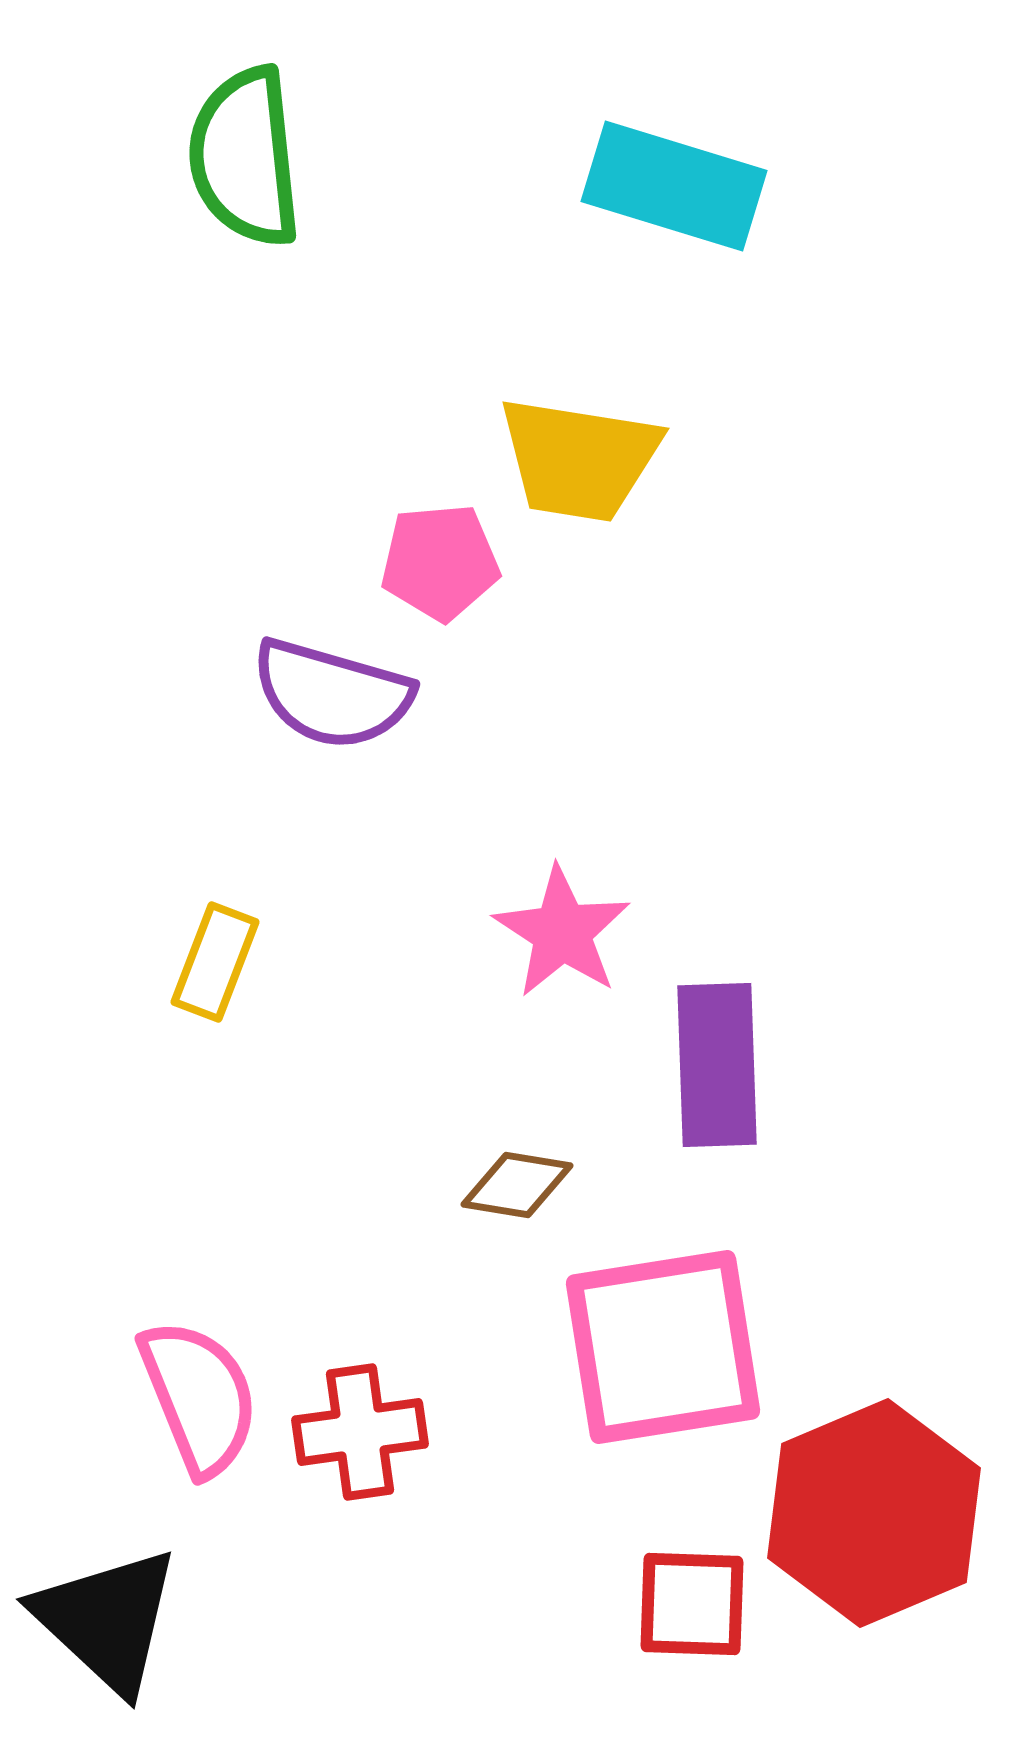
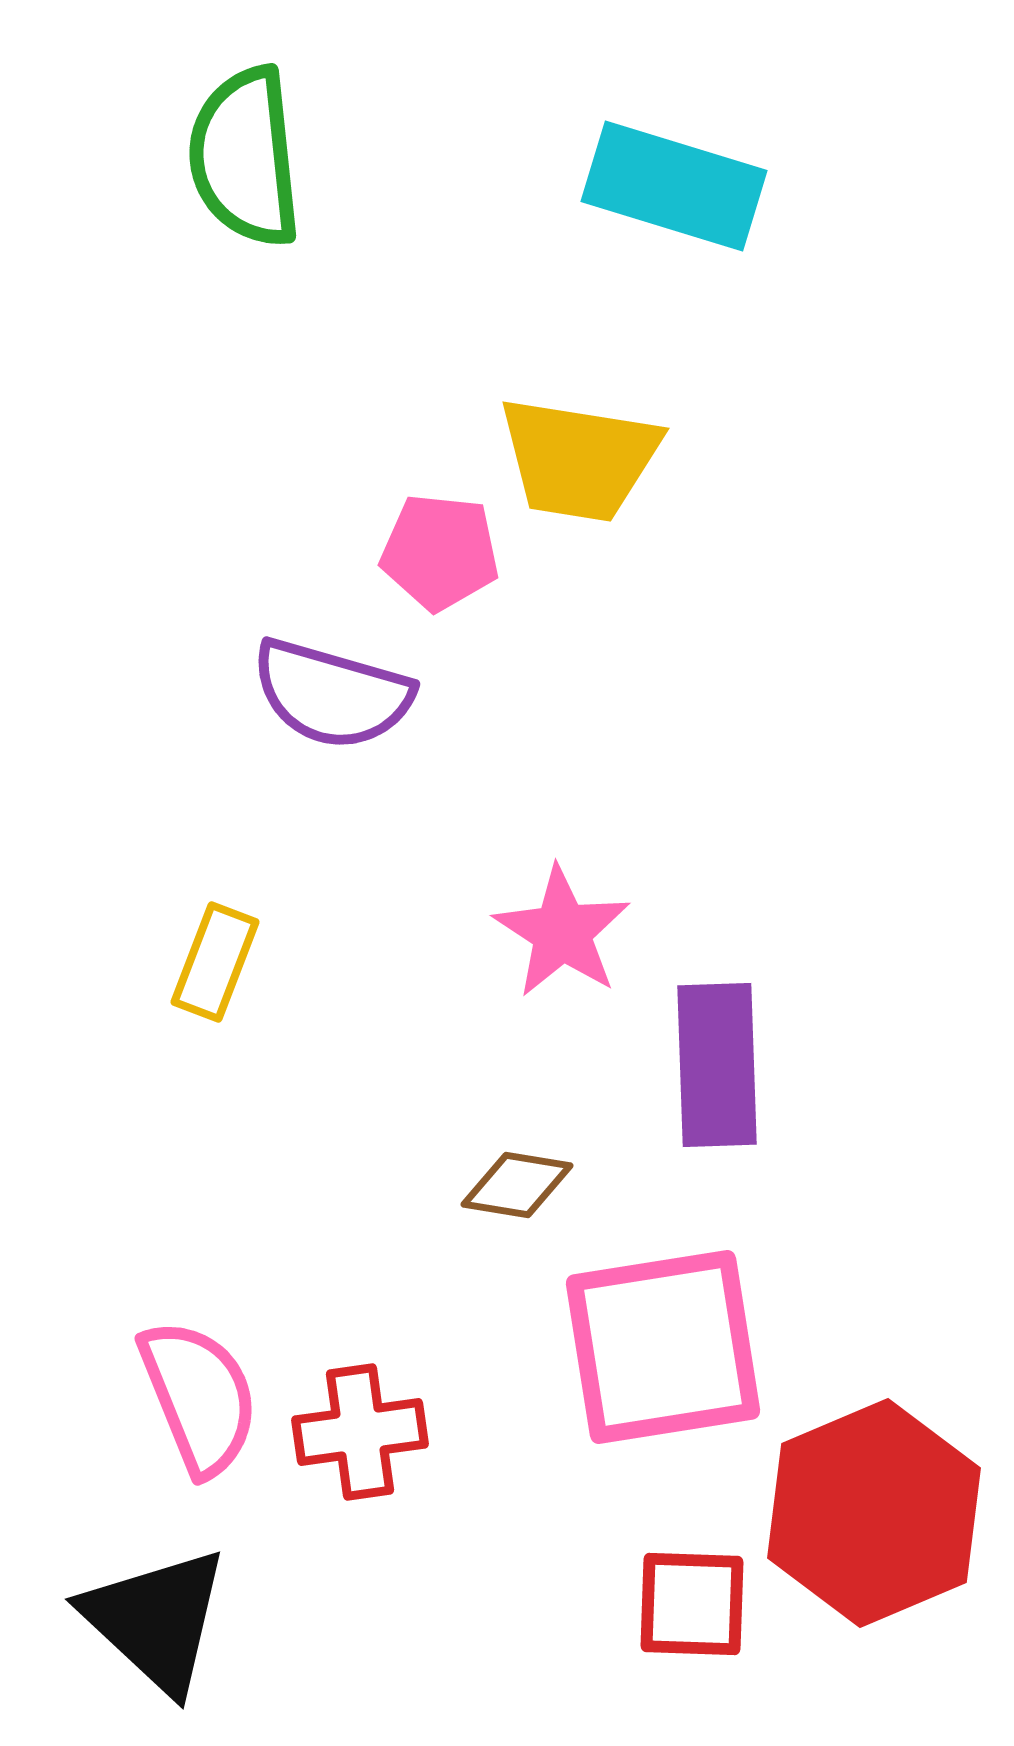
pink pentagon: moved 10 px up; rotated 11 degrees clockwise
black triangle: moved 49 px right
